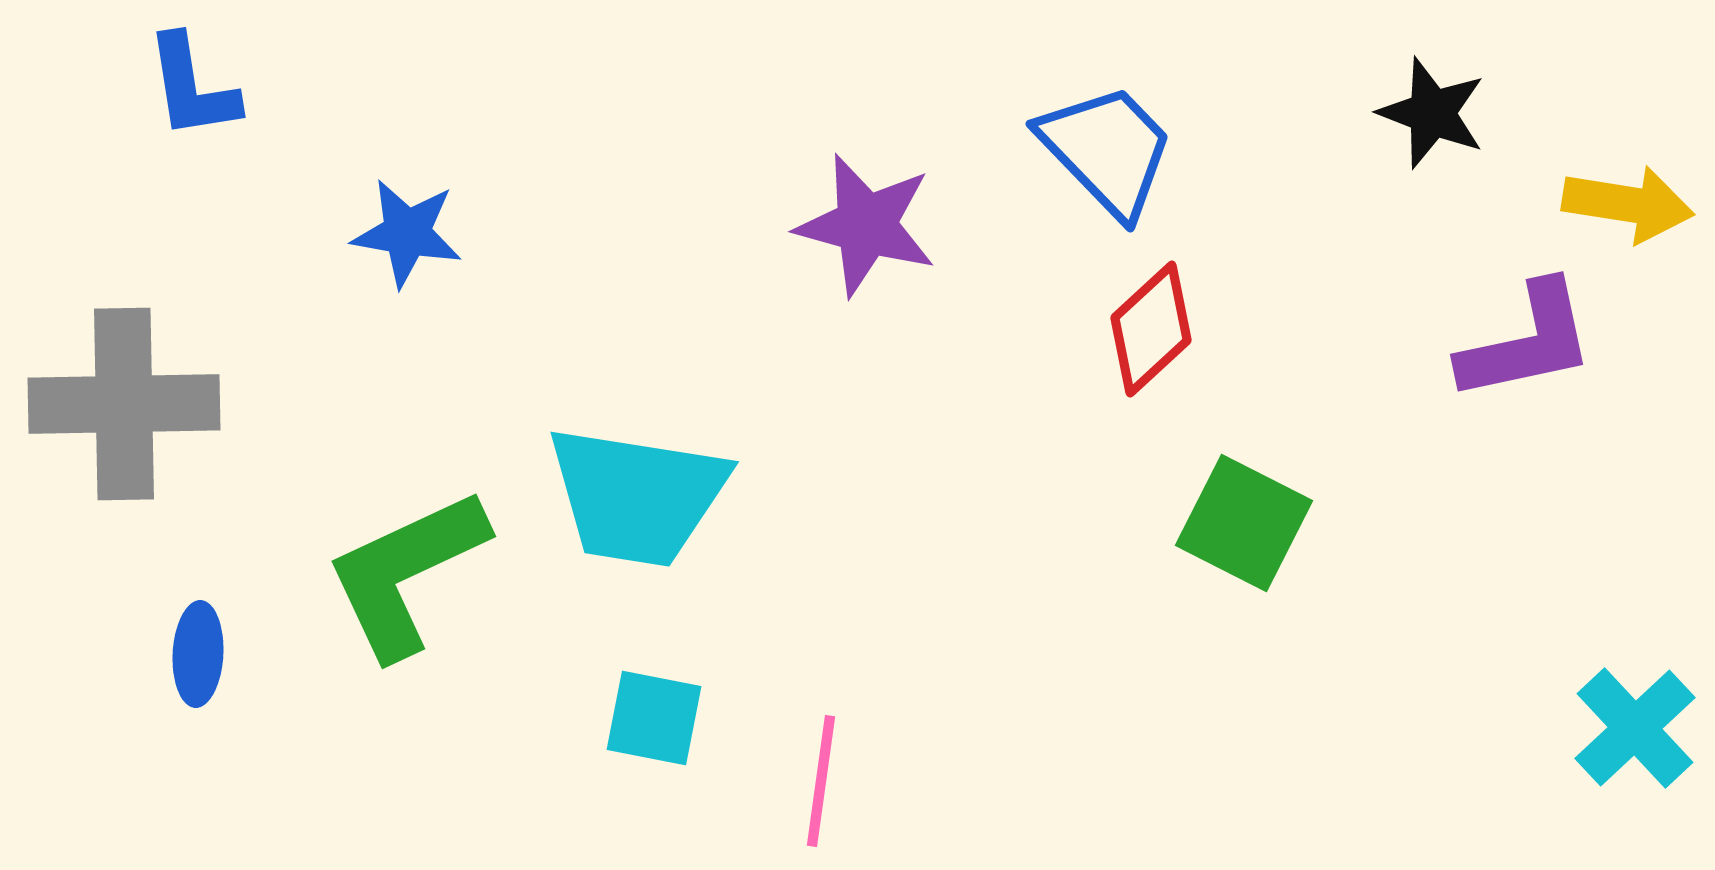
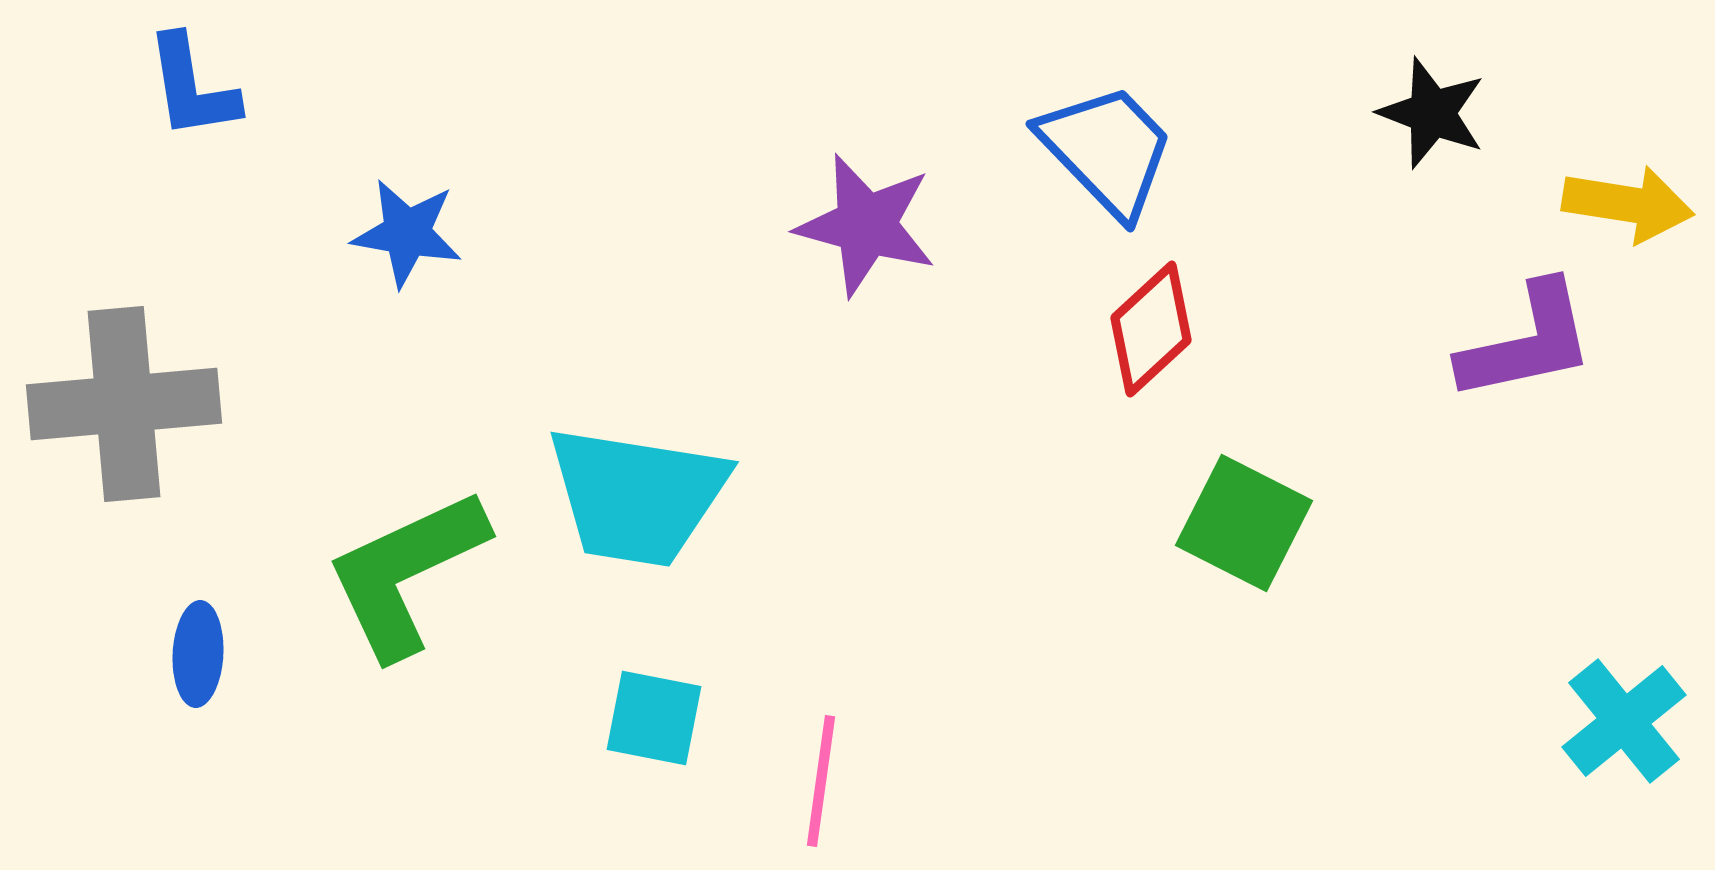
gray cross: rotated 4 degrees counterclockwise
cyan cross: moved 11 px left, 7 px up; rotated 4 degrees clockwise
